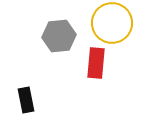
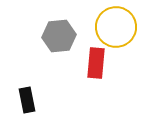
yellow circle: moved 4 px right, 4 px down
black rectangle: moved 1 px right
